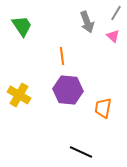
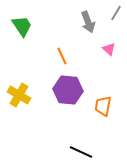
gray arrow: moved 1 px right
pink triangle: moved 4 px left, 13 px down
orange line: rotated 18 degrees counterclockwise
orange trapezoid: moved 2 px up
